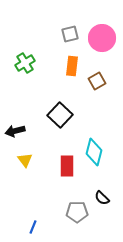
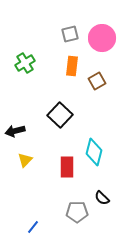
yellow triangle: rotated 21 degrees clockwise
red rectangle: moved 1 px down
blue line: rotated 16 degrees clockwise
